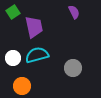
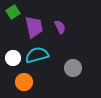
purple semicircle: moved 14 px left, 15 px down
orange circle: moved 2 px right, 4 px up
